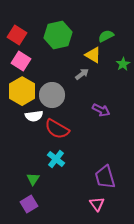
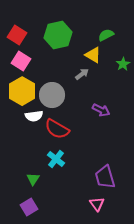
green semicircle: moved 1 px up
purple square: moved 3 px down
